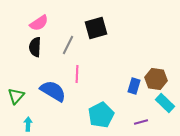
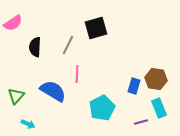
pink semicircle: moved 26 px left
cyan rectangle: moved 6 px left, 5 px down; rotated 24 degrees clockwise
cyan pentagon: moved 1 px right, 7 px up
cyan arrow: rotated 112 degrees clockwise
